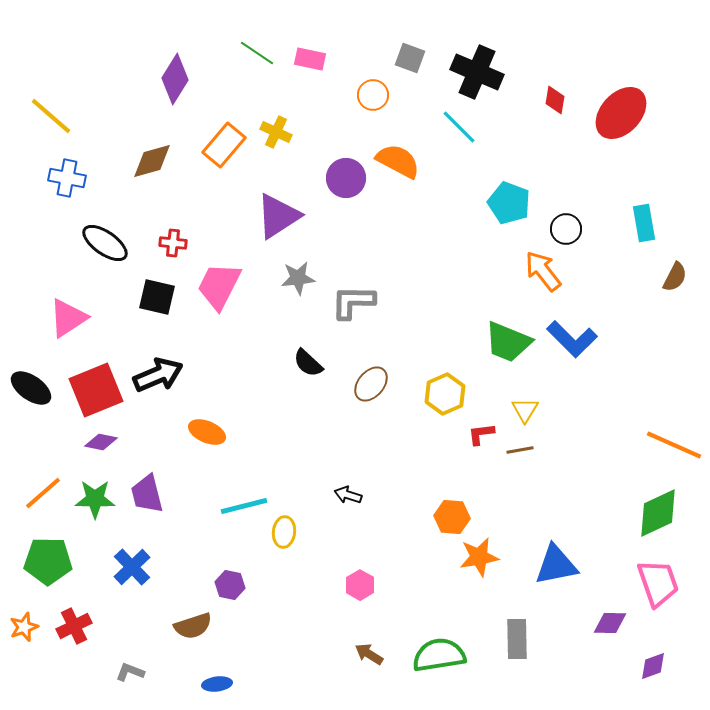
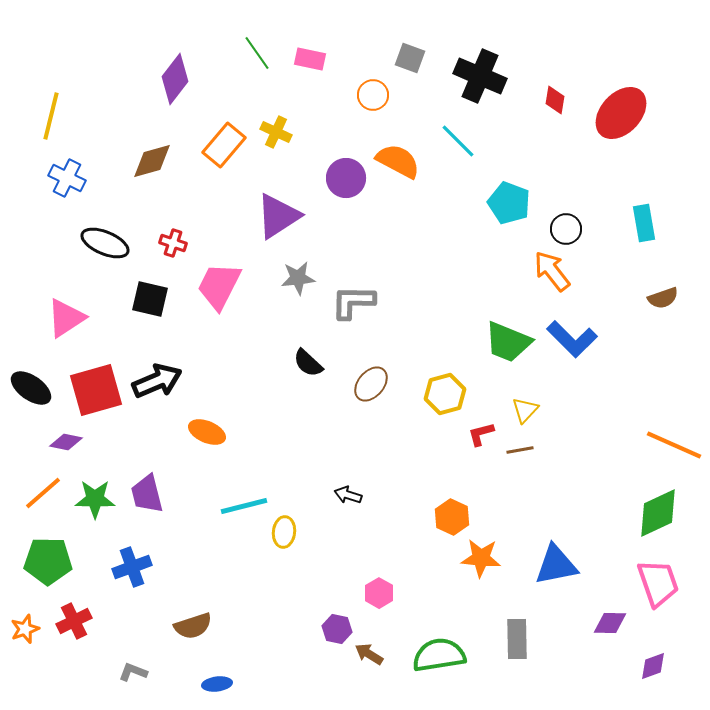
green line at (257, 53): rotated 21 degrees clockwise
black cross at (477, 72): moved 3 px right, 4 px down
purple diamond at (175, 79): rotated 6 degrees clockwise
yellow line at (51, 116): rotated 63 degrees clockwise
cyan line at (459, 127): moved 1 px left, 14 px down
blue cross at (67, 178): rotated 15 degrees clockwise
black ellipse at (105, 243): rotated 12 degrees counterclockwise
red cross at (173, 243): rotated 12 degrees clockwise
orange arrow at (543, 271): moved 9 px right
brown semicircle at (675, 277): moved 12 px left, 21 px down; rotated 44 degrees clockwise
black square at (157, 297): moved 7 px left, 2 px down
pink triangle at (68, 318): moved 2 px left
black arrow at (158, 375): moved 1 px left, 6 px down
red square at (96, 390): rotated 6 degrees clockwise
yellow hexagon at (445, 394): rotated 9 degrees clockwise
yellow triangle at (525, 410): rotated 12 degrees clockwise
red L-shape at (481, 434): rotated 8 degrees counterclockwise
purple diamond at (101, 442): moved 35 px left
orange hexagon at (452, 517): rotated 20 degrees clockwise
orange star at (479, 557): moved 2 px right, 1 px down; rotated 15 degrees clockwise
blue cross at (132, 567): rotated 24 degrees clockwise
purple hexagon at (230, 585): moved 107 px right, 44 px down
pink hexagon at (360, 585): moved 19 px right, 8 px down
red cross at (74, 626): moved 5 px up
orange star at (24, 627): moved 1 px right, 2 px down
gray L-shape at (130, 672): moved 3 px right
